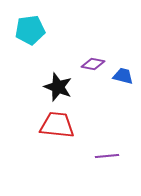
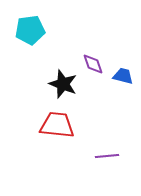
purple diamond: rotated 60 degrees clockwise
black star: moved 5 px right, 3 px up
